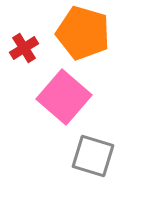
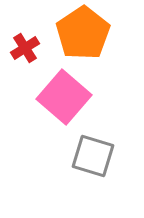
orange pentagon: rotated 22 degrees clockwise
red cross: moved 1 px right
